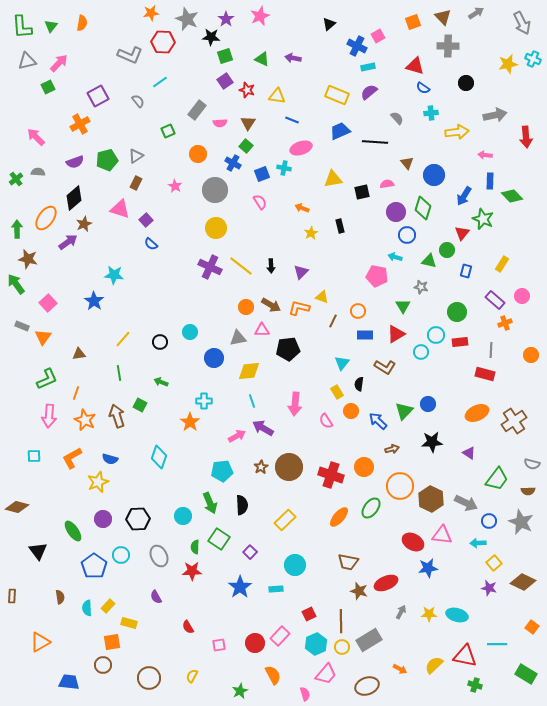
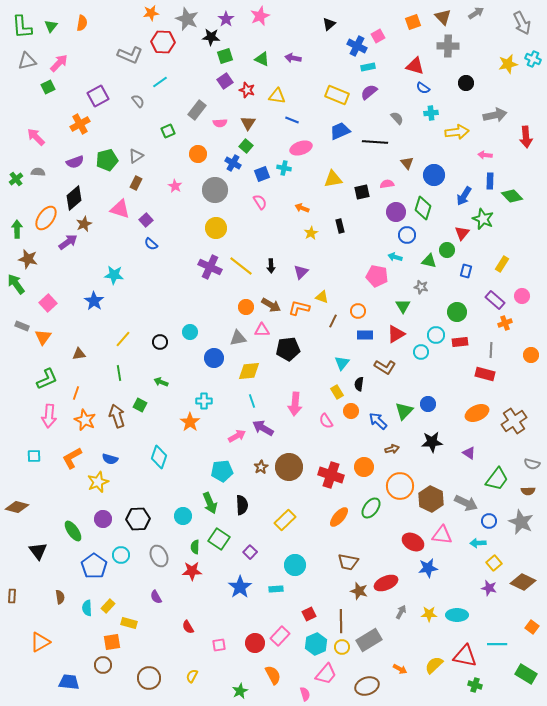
cyan ellipse at (457, 615): rotated 15 degrees counterclockwise
